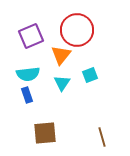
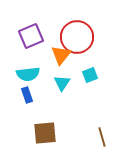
red circle: moved 7 px down
